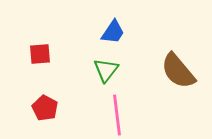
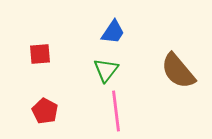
red pentagon: moved 3 px down
pink line: moved 1 px left, 4 px up
